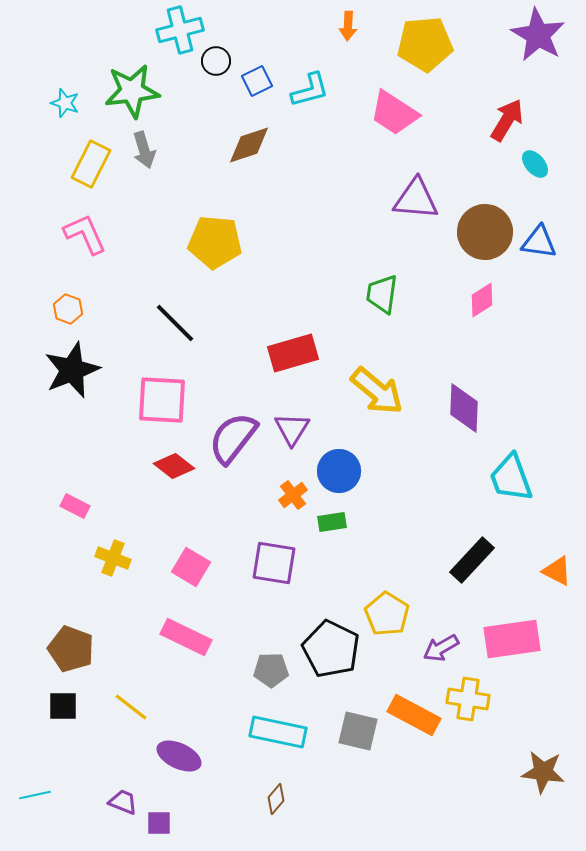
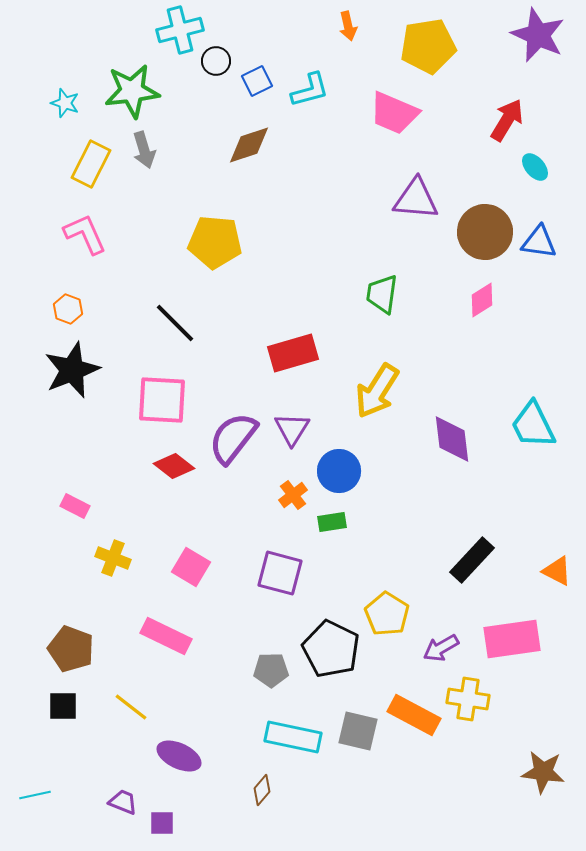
orange arrow at (348, 26): rotated 16 degrees counterclockwise
purple star at (538, 35): rotated 6 degrees counterclockwise
yellow pentagon at (425, 44): moved 3 px right, 2 px down; rotated 4 degrees counterclockwise
pink trapezoid at (394, 113): rotated 10 degrees counterclockwise
cyan ellipse at (535, 164): moved 3 px down
yellow arrow at (377, 391): rotated 82 degrees clockwise
purple diamond at (464, 408): moved 12 px left, 31 px down; rotated 9 degrees counterclockwise
cyan trapezoid at (511, 478): moved 22 px right, 53 px up; rotated 6 degrees counterclockwise
purple square at (274, 563): moved 6 px right, 10 px down; rotated 6 degrees clockwise
pink rectangle at (186, 637): moved 20 px left, 1 px up
cyan rectangle at (278, 732): moved 15 px right, 5 px down
brown diamond at (276, 799): moved 14 px left, 9 px up
purple square at (159, 823): moved 3 px right
